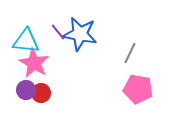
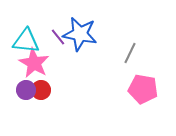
purple line: moved 5 px down
pink pentagon: moved 5 px right
red circle: moved 3 px up
